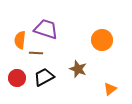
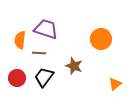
orange circle: moved 1 px left, 1 px up
brown line: moved 3 px right
brown star: moved 4 px left, 3 px up
black trapezoid: rotated 25 degrees counterclockwise
orange triangle: moved 5 px right, 5 px up
